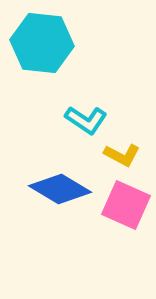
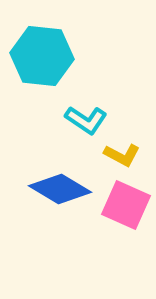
cyan hexagon: moved 13 px down
